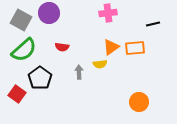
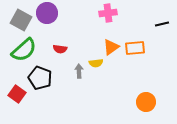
purple circle: moved 2 px left
black line: moved 9 px right
red semicircle: moved 2 px left, 2 px down
yellow semicircle: moved 4 px left, 1 px up
gray arrow: moved 1 px up
black pentagon: rotated 15 degrees counterclockwise
orange circle: moved 7 px right
